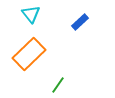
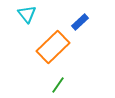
cyan triangle: moved 4 px left
orange rectangle: moved 24 px right, 7 px up
